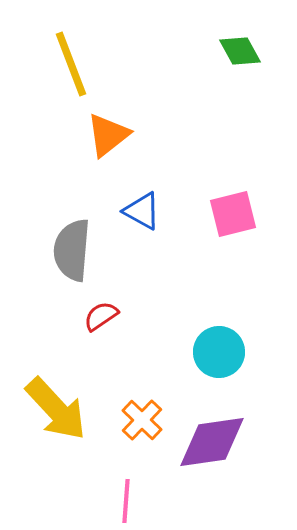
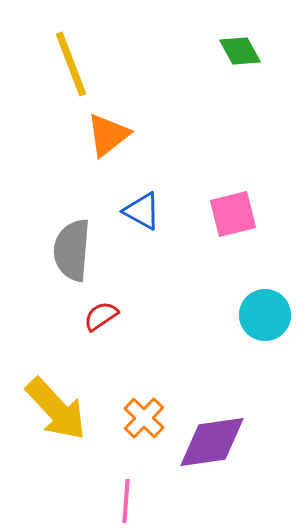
cyan circle: moved 46 px right, 37 px up
orange cross: moved 2 px right, 2 px up
